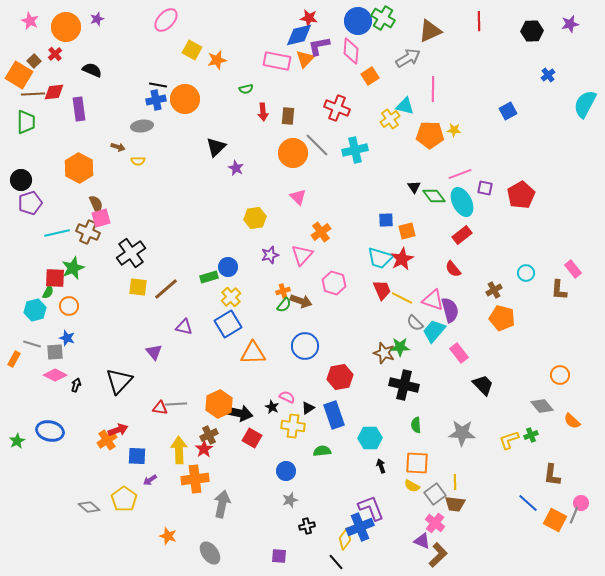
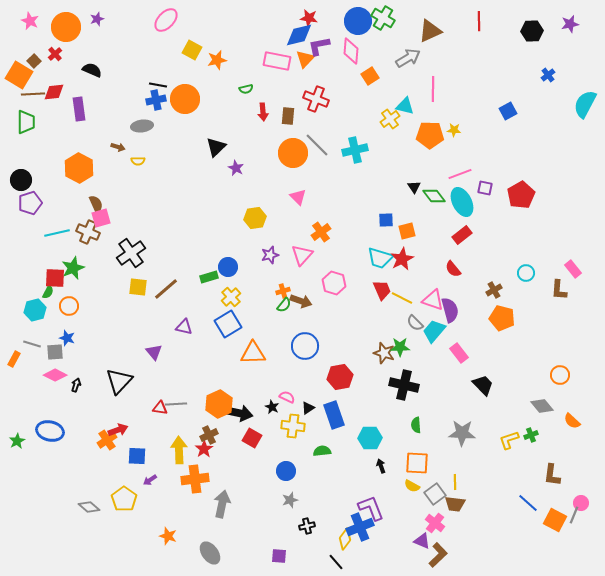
red cross at (337, 108): moved 21 px left, 9 px up
